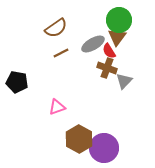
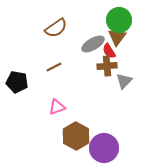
brown line: moved 7 px left, 14 px down
brown cross: moved 2 px up; rotated 24 degrees counterclockwise
brown hexagon: moved 3 px left, 3 px up
